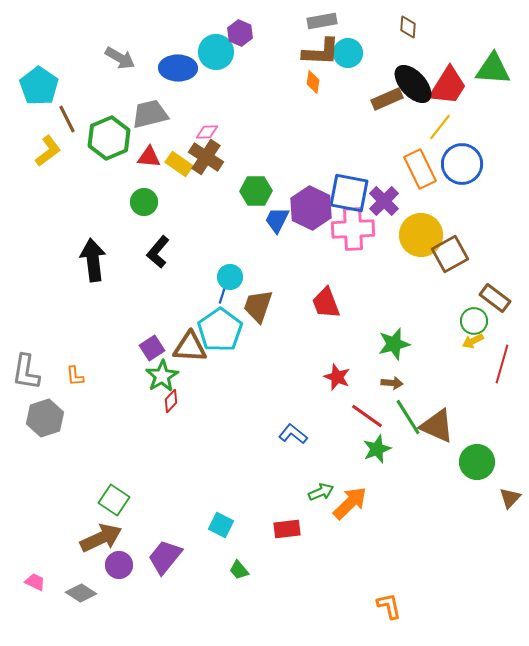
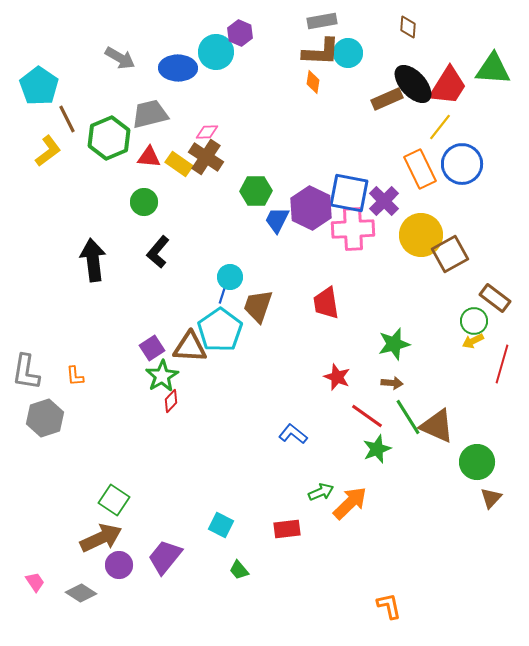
red trapezoid at (326, 303): rotated 12 degrees clockwise
brown triangle at (510, 498): moved 19 px left
pink trapezoid at (35, 582): rotated 30 degrees clockwise
